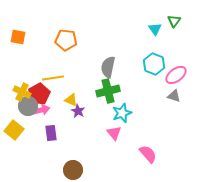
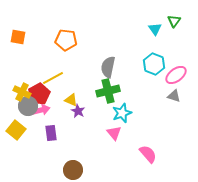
yellow line: rotated 20 degrees counterclockwise
yellow square: moved 2 px right
